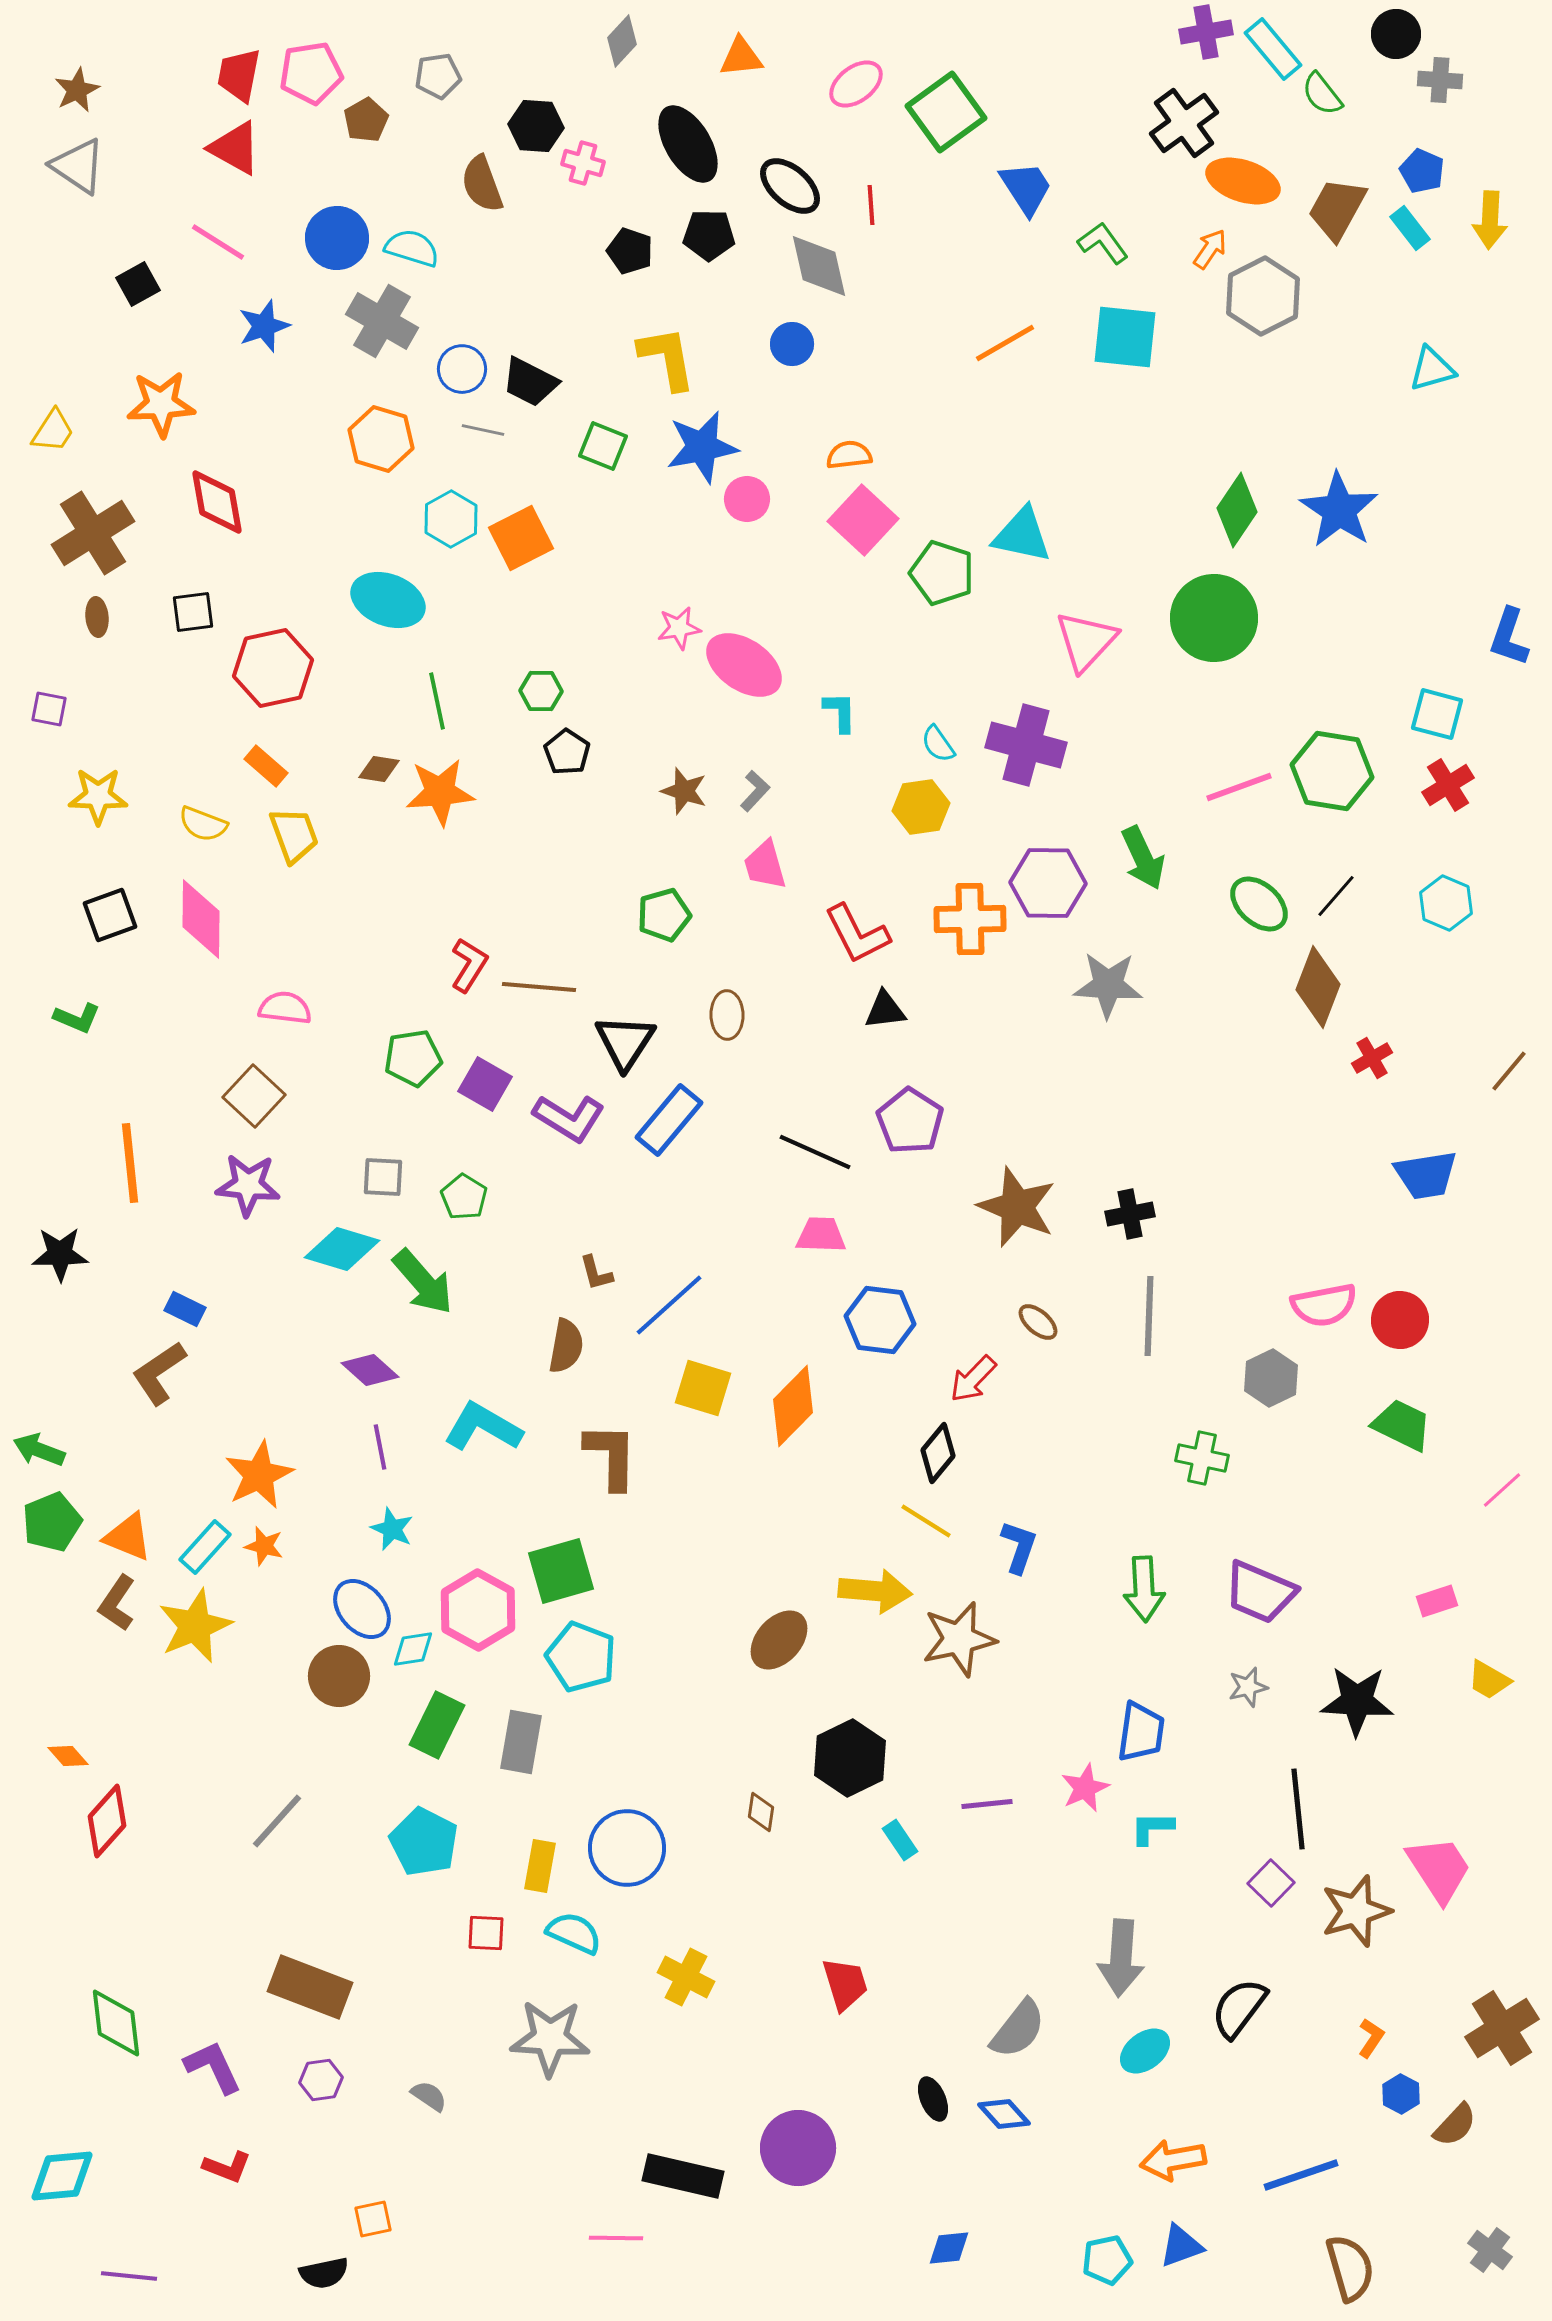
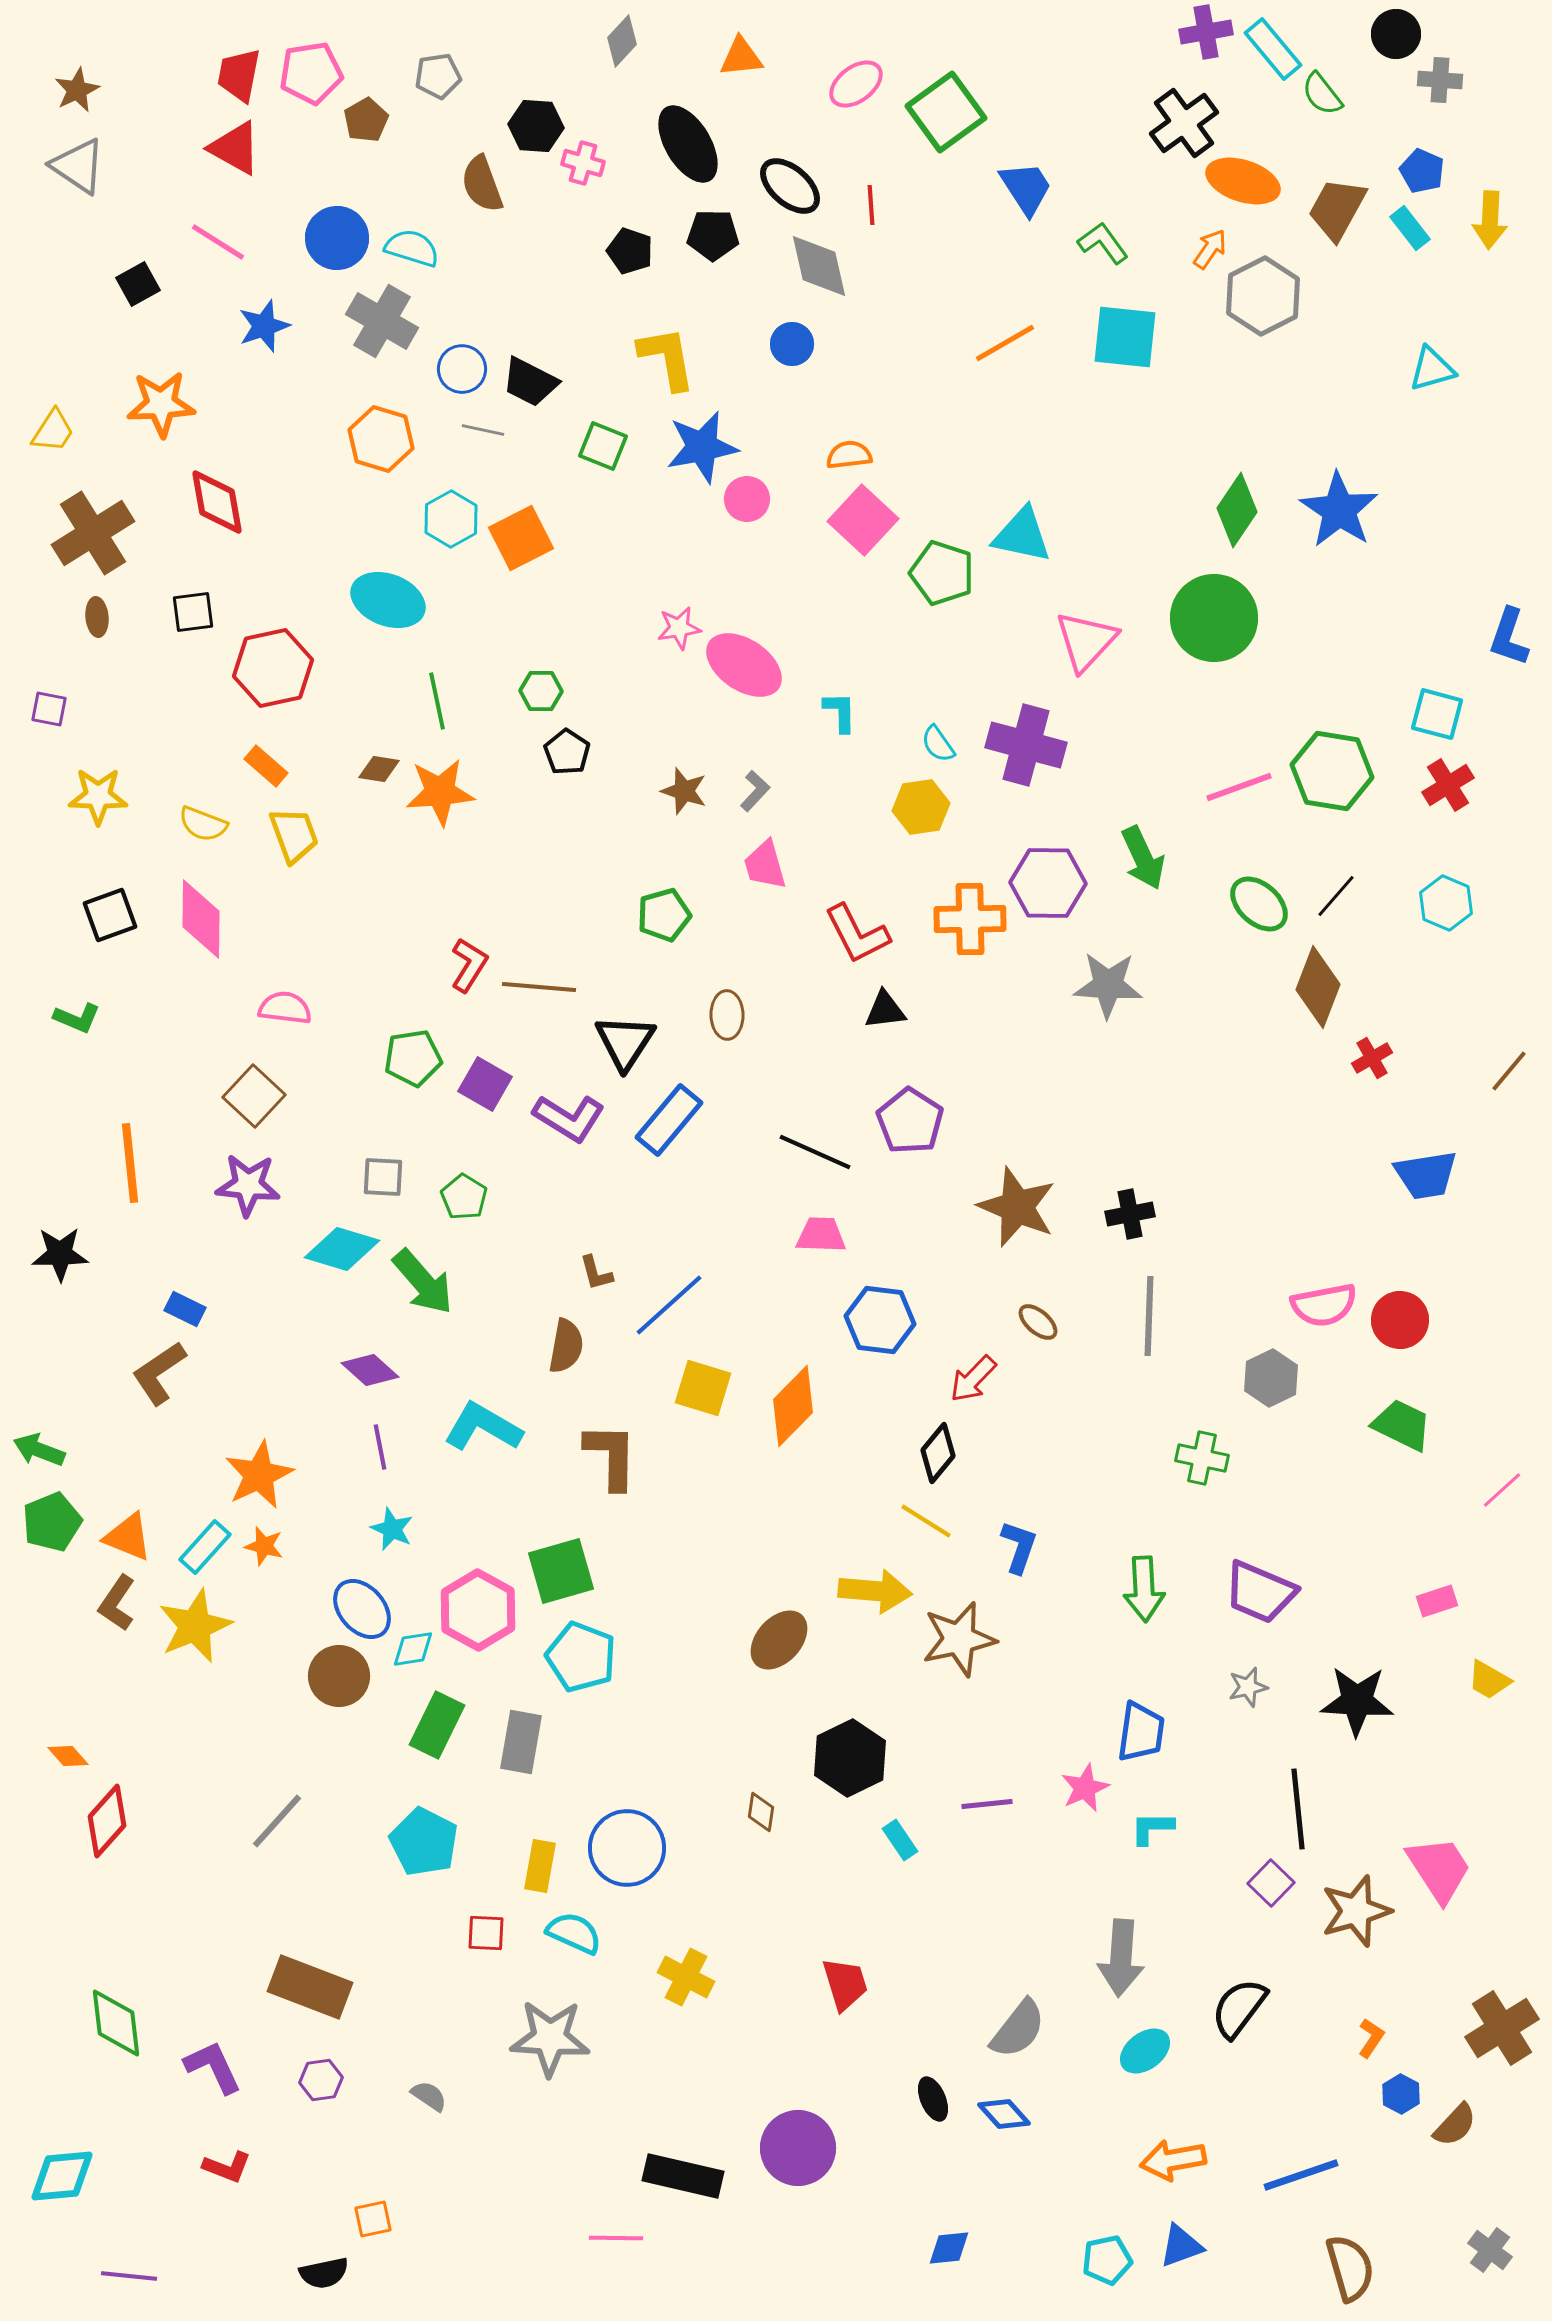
black pentagon at (709, 235): moved 4 px right
